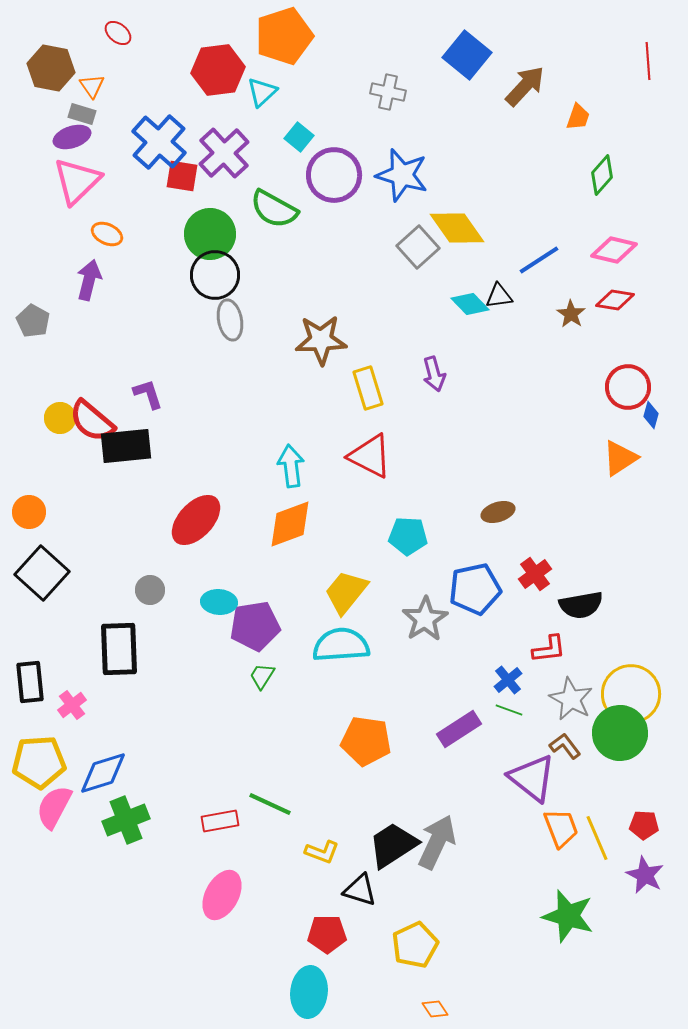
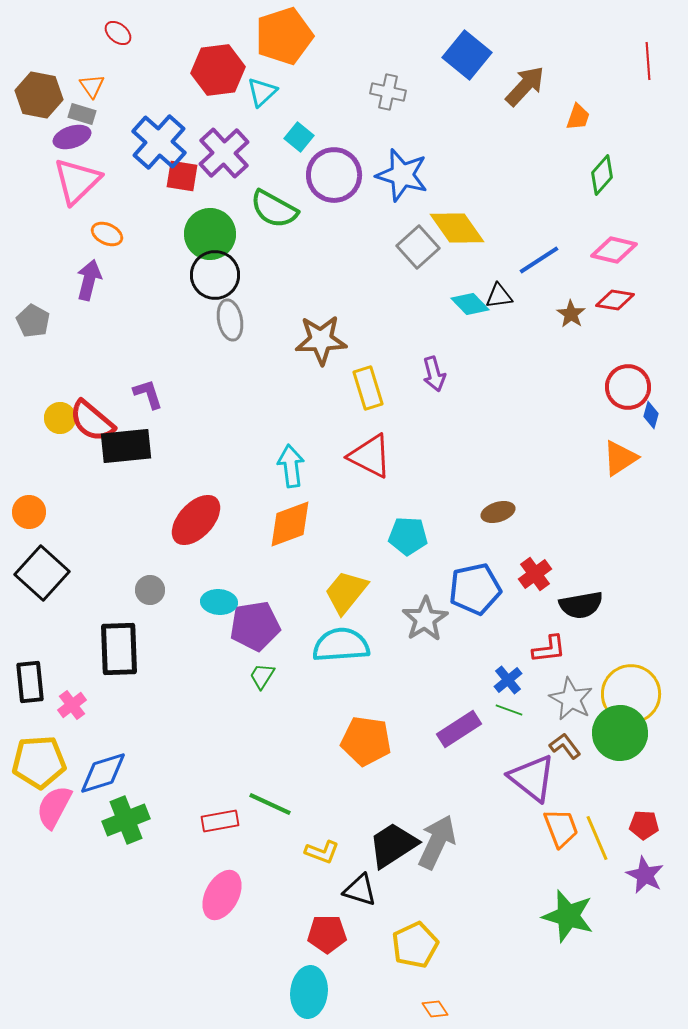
brown hexagon at (51, 68): moved 12 px left, 27 px down
